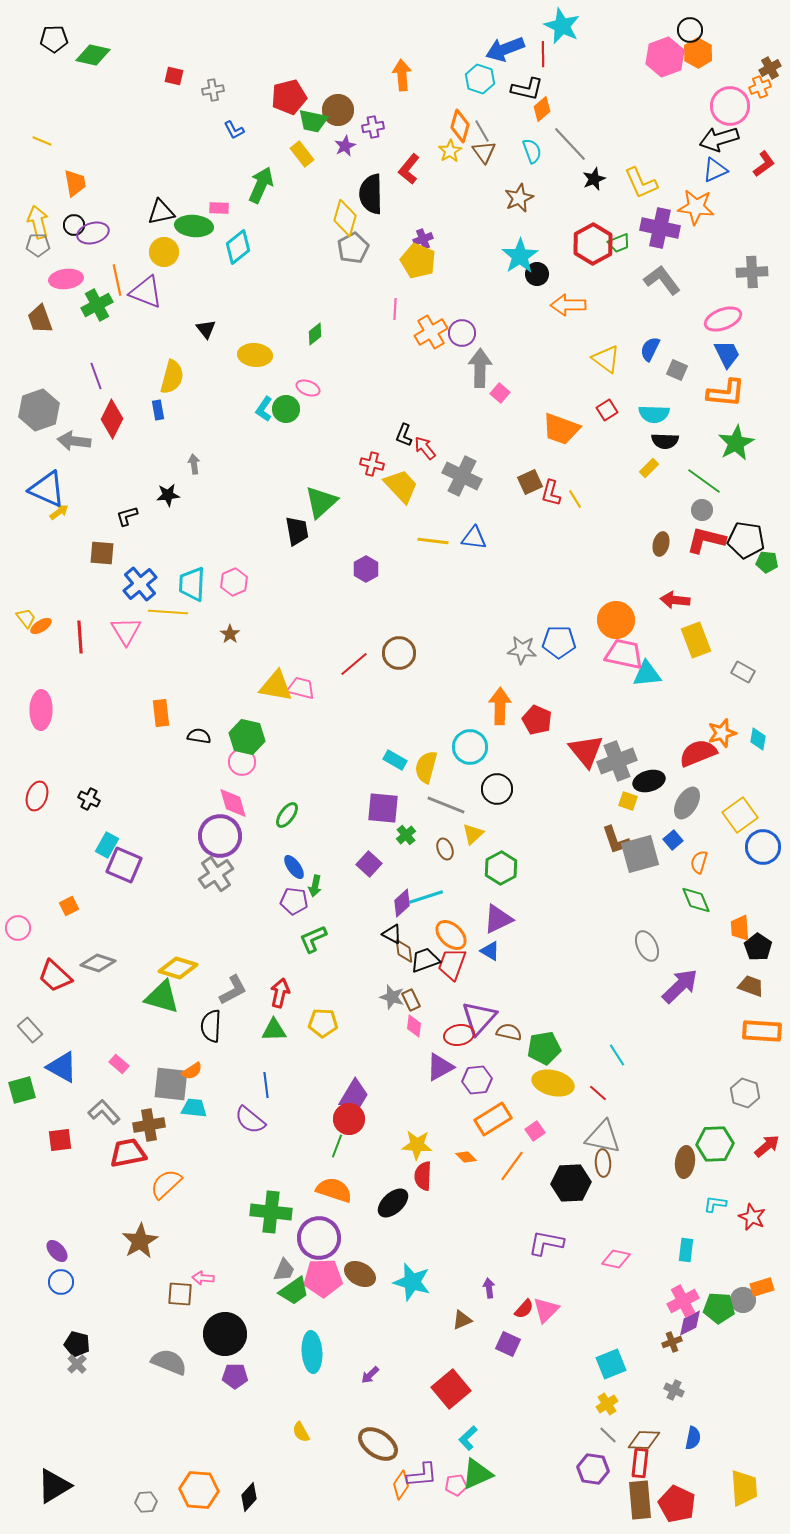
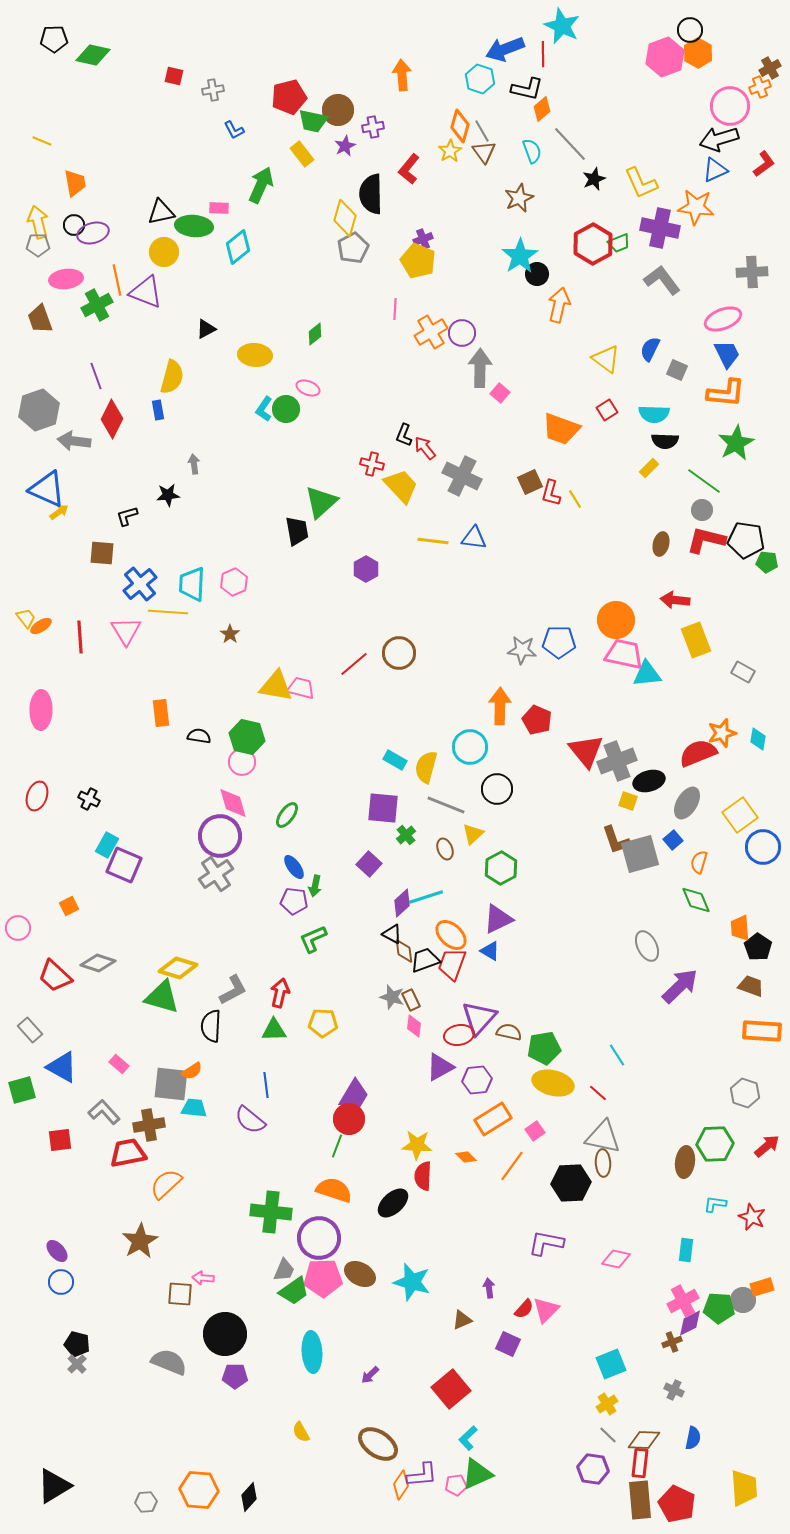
orange arrow at (568, 305): moved 9 px left; rotated 104 degrees clockwise
black triangle at (206, 329): rotated 40 degrees clockwise
